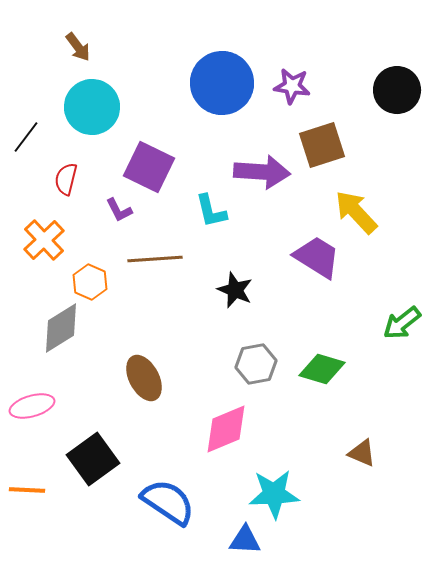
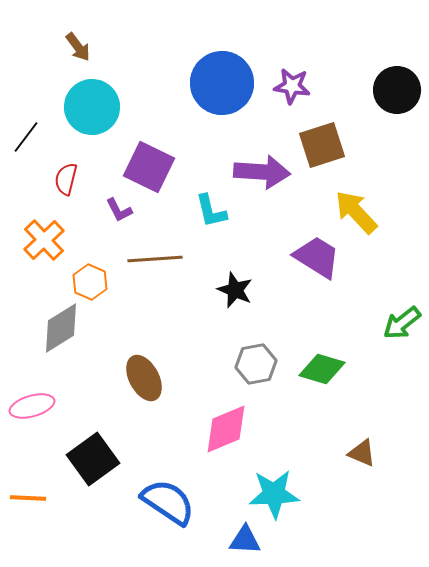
orange line: moved 1 px right, 8 px down
